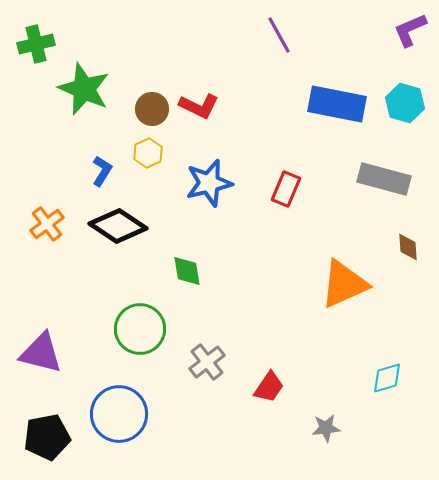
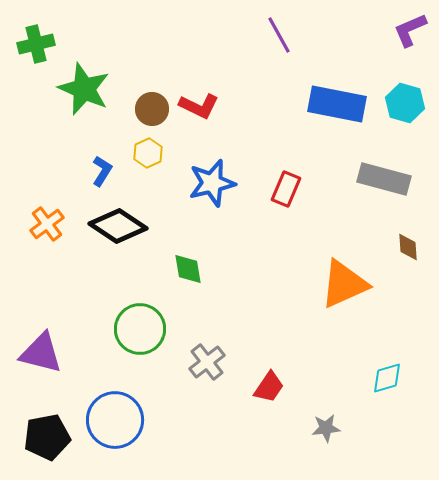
blue star: moved 3 px right
green diamond: moved 1 px right, 2 px up
blue circle: moved 4 px left, 6 px down
